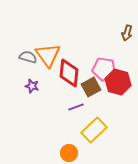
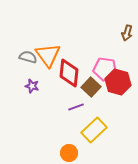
pink pentagon: moved 1 px right
brown square: rotated 18 degrees counterclockwise
